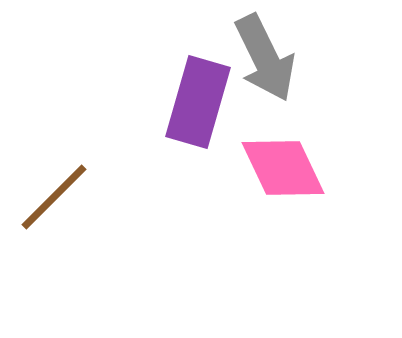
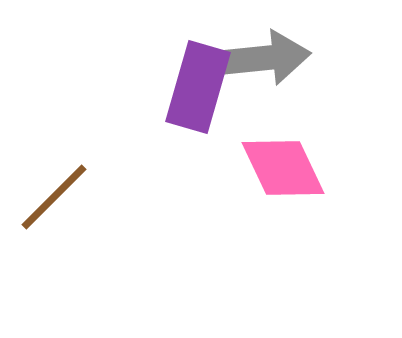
gray arrow: rotated 70 degrees counterclockwise
purple rectangle: moved 15 px up
